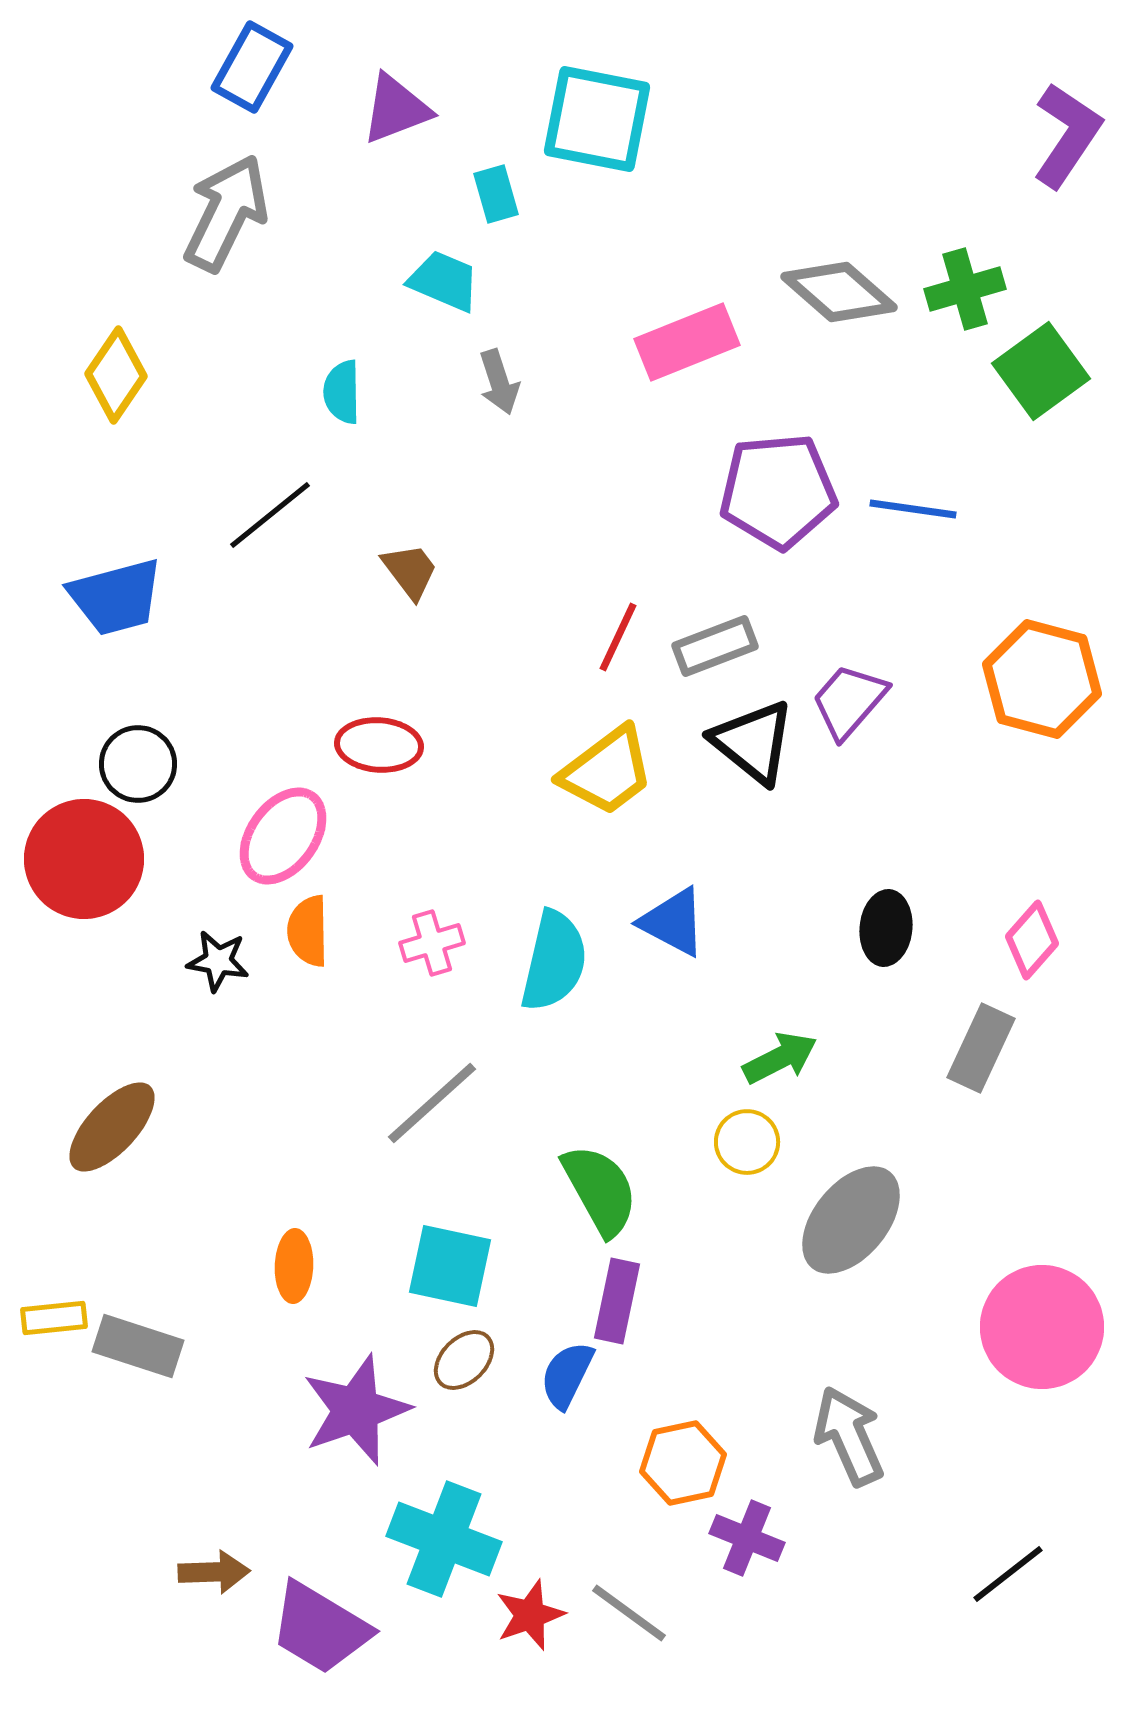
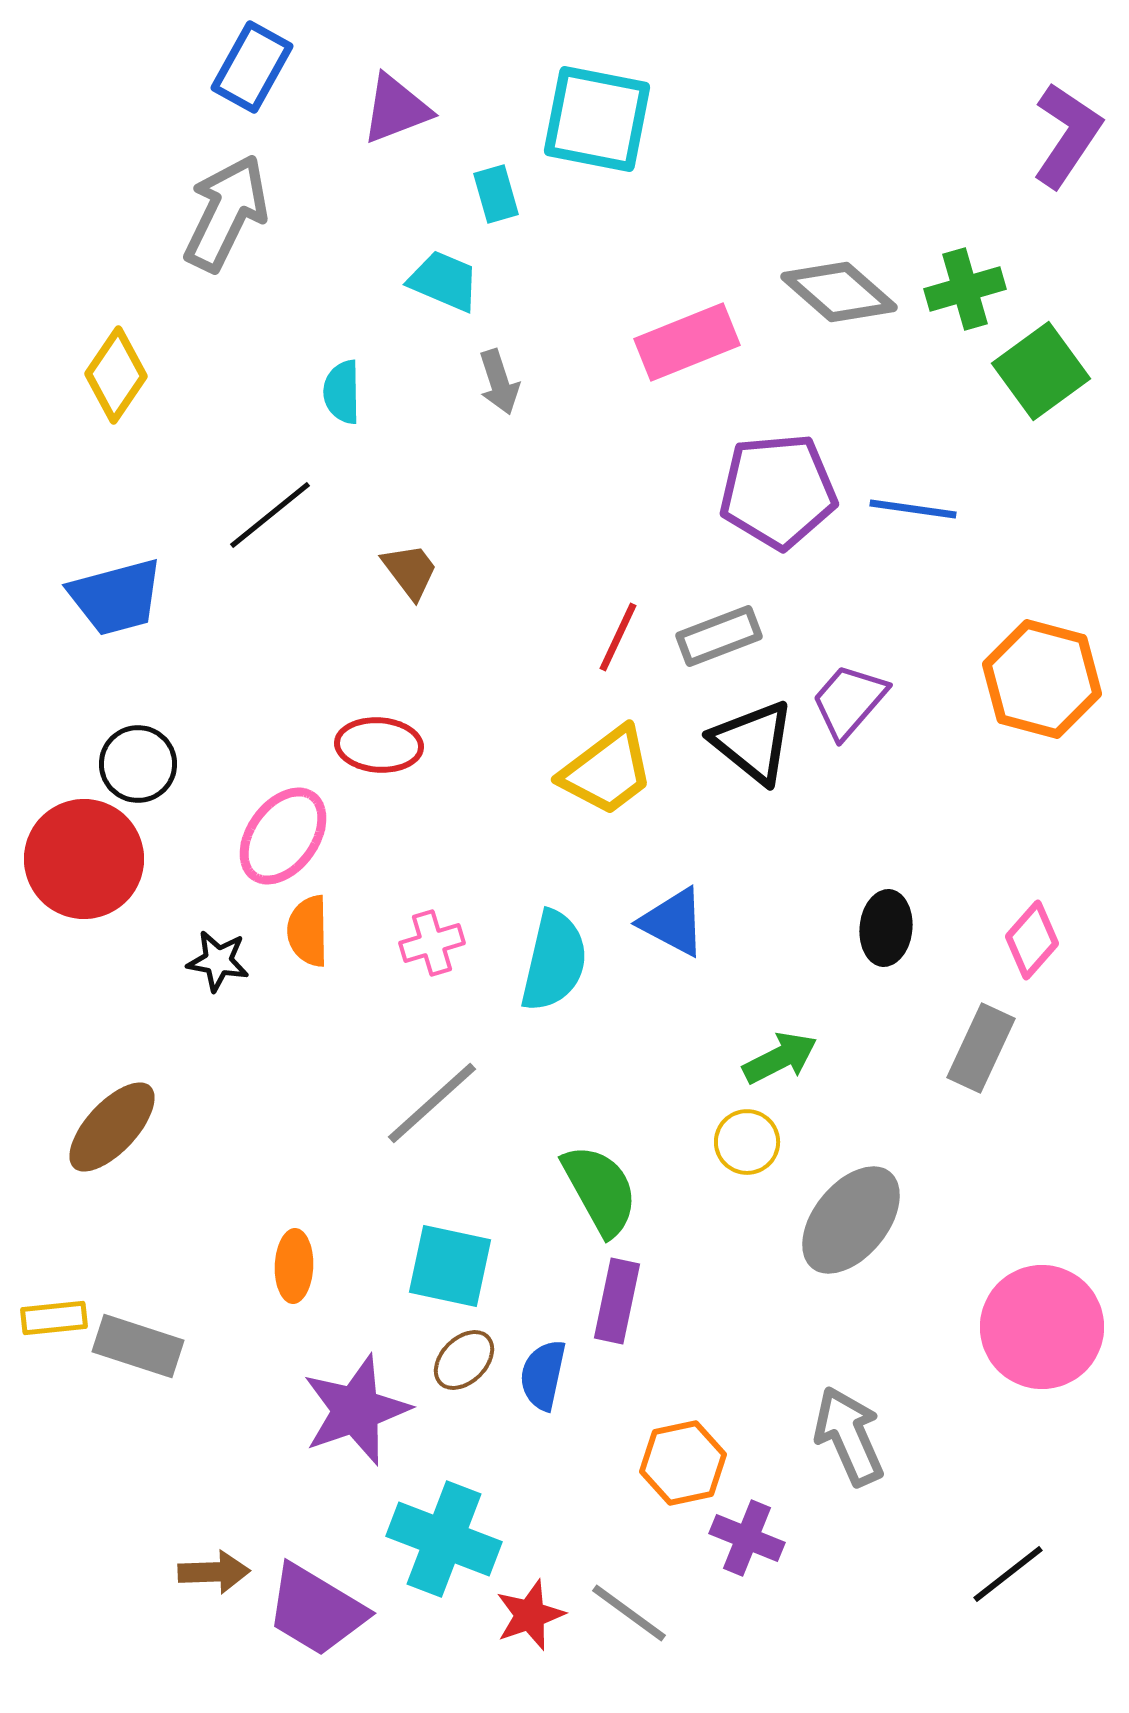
gray rectangle at (715, 646): moved 4 px right, 10 px up
blue semicircle at (567, 1375): moved 24 px left; rotated 14 degrees counterclockwise
purple trapezoid at (320, 1628): moved 4 px left, 18 px up
